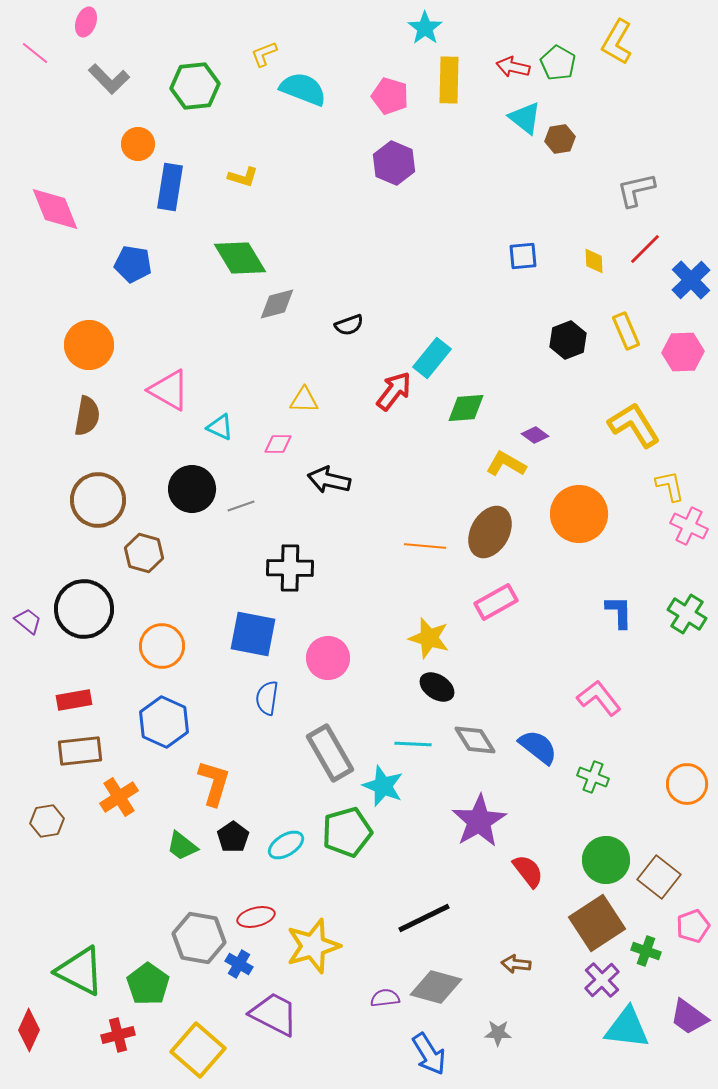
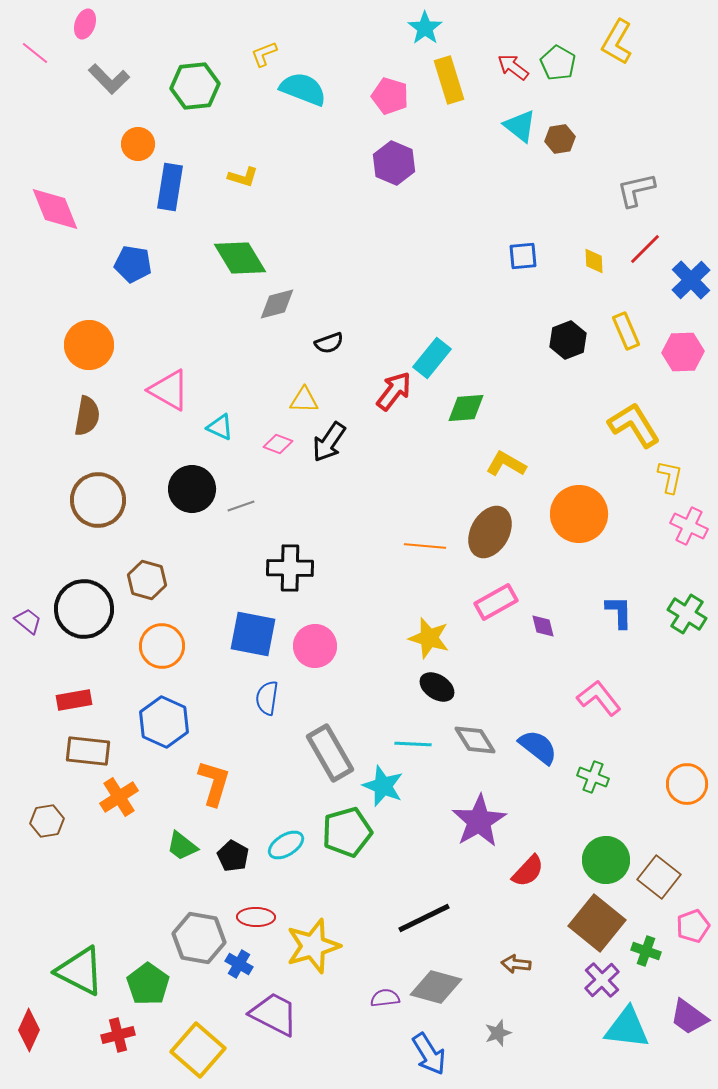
pink ellipse at (86, 22): moved 1 px left, 2 px down
red arrow at (513, 67): rotated 24 degrees clockwise
yellow rectangle at (449, 80): rotated 18 degrees counterclockwise
cyan triangle at (525, 118): moved 5 px left, 8 px down
black semicircle at (349, 325): moved 20 px left, 18 px down
purple diamond at (535, 435): moved 8 px right, 191 px down; rotated 40 degrees clockwise
pink diamond at (278, 444): rotated 20 degrees clockwise
black arrow at (329, 480): moved 38 px up; rotated 69 degrees counterclockwise
yellow L-shape at (670, 486): moved 9 px up; rotated 24 degrees clockwise
brown hexagon at (144, 553): moved 3 px right, 27 px down
pink circle at (328, 658): moved 13 px left, 12 px up
brown rectangle at (80, 751): moved 8 px right; rotated 12 degrees clockwise
black pentagon at (233, 837): moved 19 px down; rotated 8 degrees counterclockwise
red semicircle at (528, 871): rotated 81 degrees clockwise
red ellipse at (256, 917): rotated 15 degrees clockwise
brown square at (597, 923): rotated 18 degrees counterclockwise
gray star at (498, 1033): rotated 20 degrees counterclockwise
